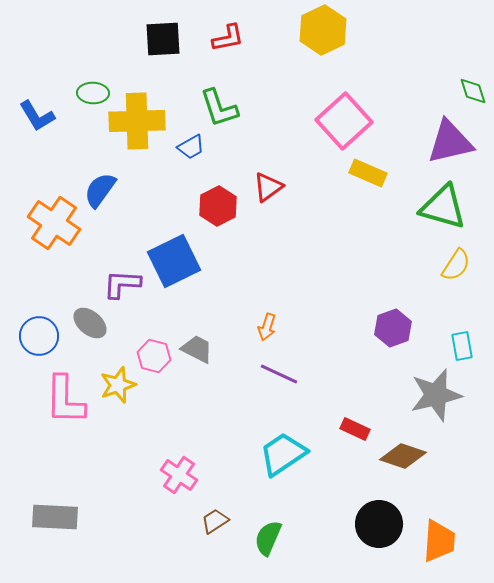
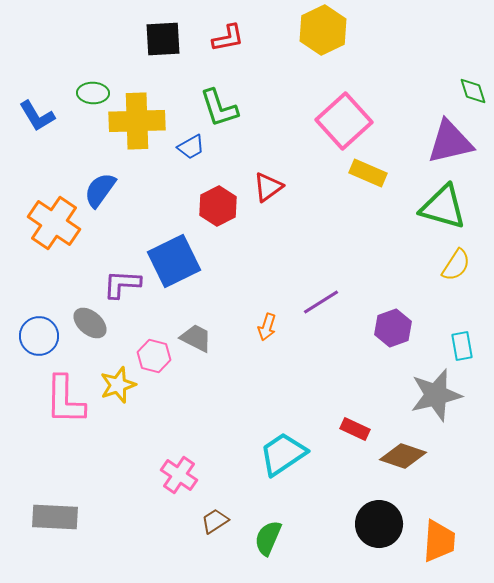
gray trapezoid: moved 1 px left, 11 px up
purple line: moved 42 px right, 72 px up; rotated 57 degrees counterclockwise
